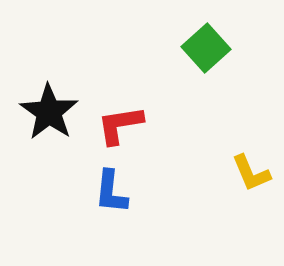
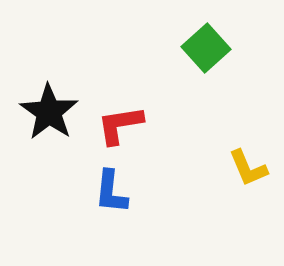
yellow L-shape: moved 3 px left, 5 px up
